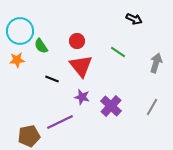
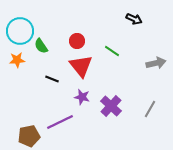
green line: moved 6 px left, 1 px up
gray arrow: rotated 60 degrees clockwise
gray line: moved 2 px left, 2 px down
